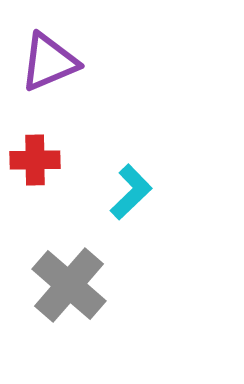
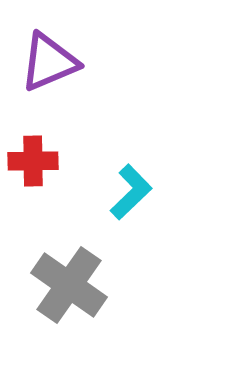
red cross: moved 2 px left, 1 px down
gray cross: rotated 6 degrees counterclockwise
